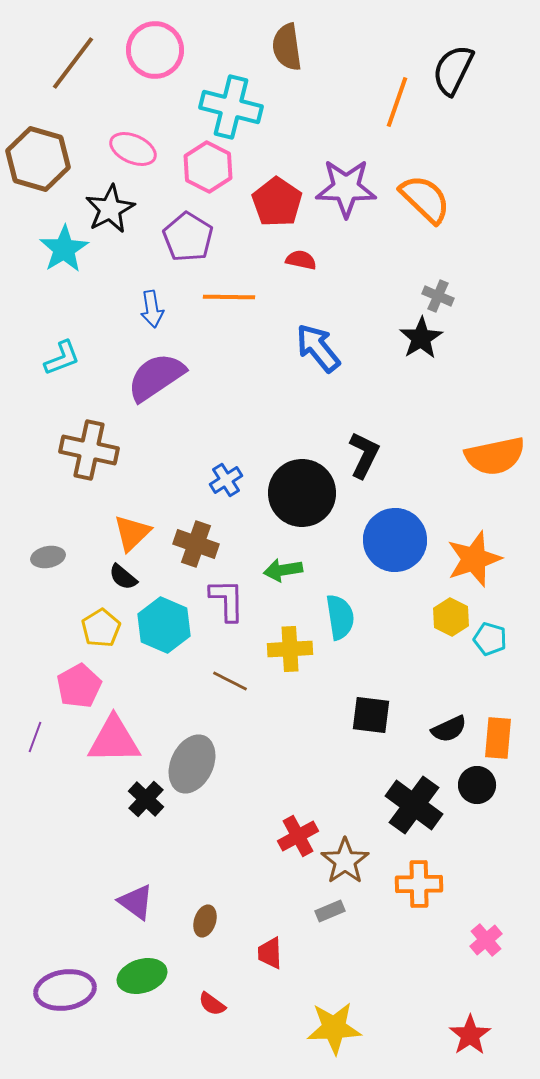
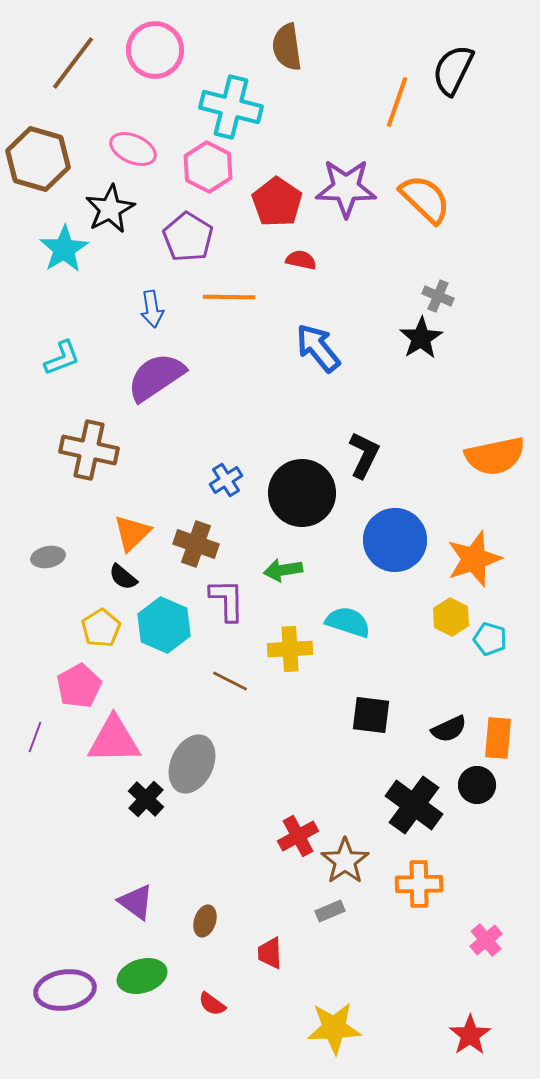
cyan semicircle at (340, 617): moved 8 px right, 5 px down; rotated 63 degrees counterclockwise
